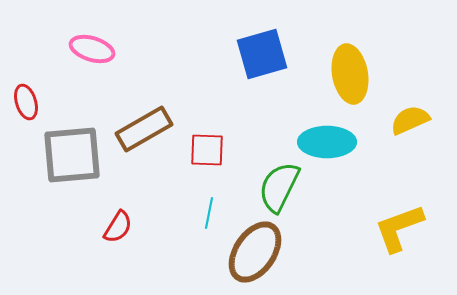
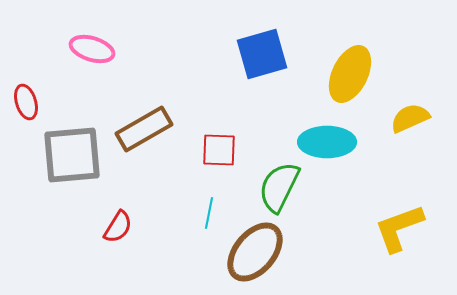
yellow ellipse: rotated 36 degrees clockwise
yellow semicircle: moved 2 px up
red square: moved 12 px right
brown ellipse: rotated 6 degrees clockwise
